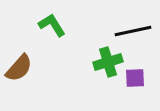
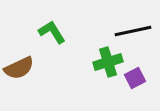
green L-shape: moved 7 px down
brown semicircle: rotated 24 degrees clockwise
purple square: rotated 25 degrees counterclockwise
